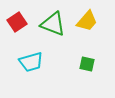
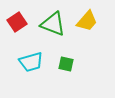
green square: moved 21 px left
